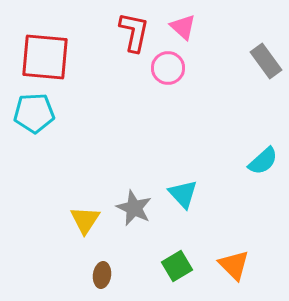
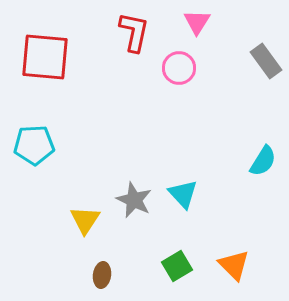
pink triangle: moved 14 px right, 5 px up; rotated 20 degrees clockwise
pink circle: moved 11 px right
cyan pentagon: moved 32 px down
cyan semicircle: rotated 16 degrees counterclockwise
gray star: moved 8 px up
